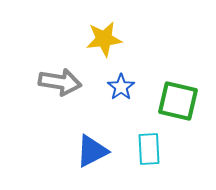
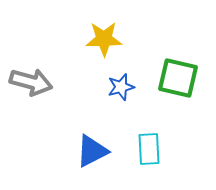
yellow star: rotated 6 degrees clockwise
gray arrow: moved 29 px left; rotated 6 degrees clockwise
blue star: rotated 20 degrees clockwise
green square: moved 23 px up
